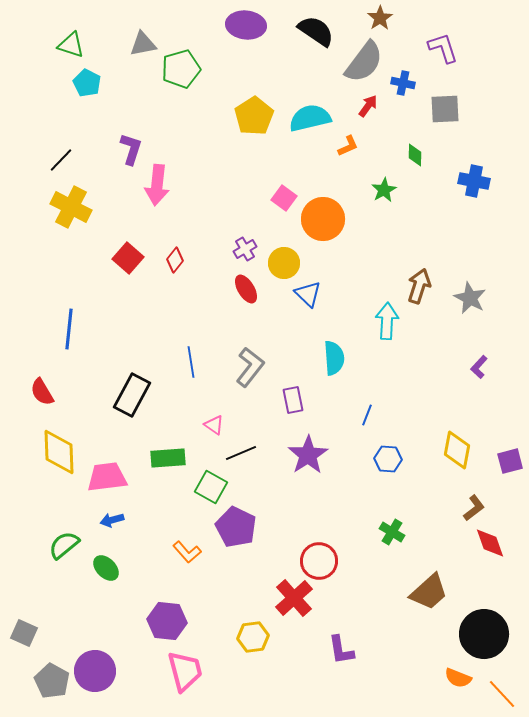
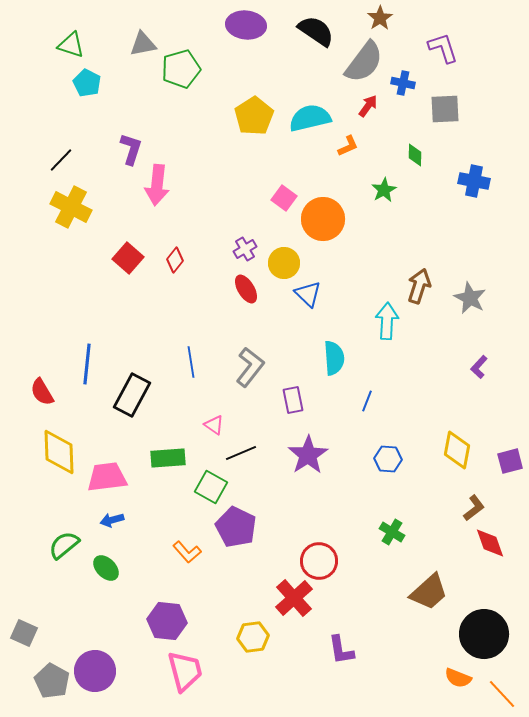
blue line at (69, 329): moved 18 px right, 35 px down
blue line at (367, 415): moved 14 px up
